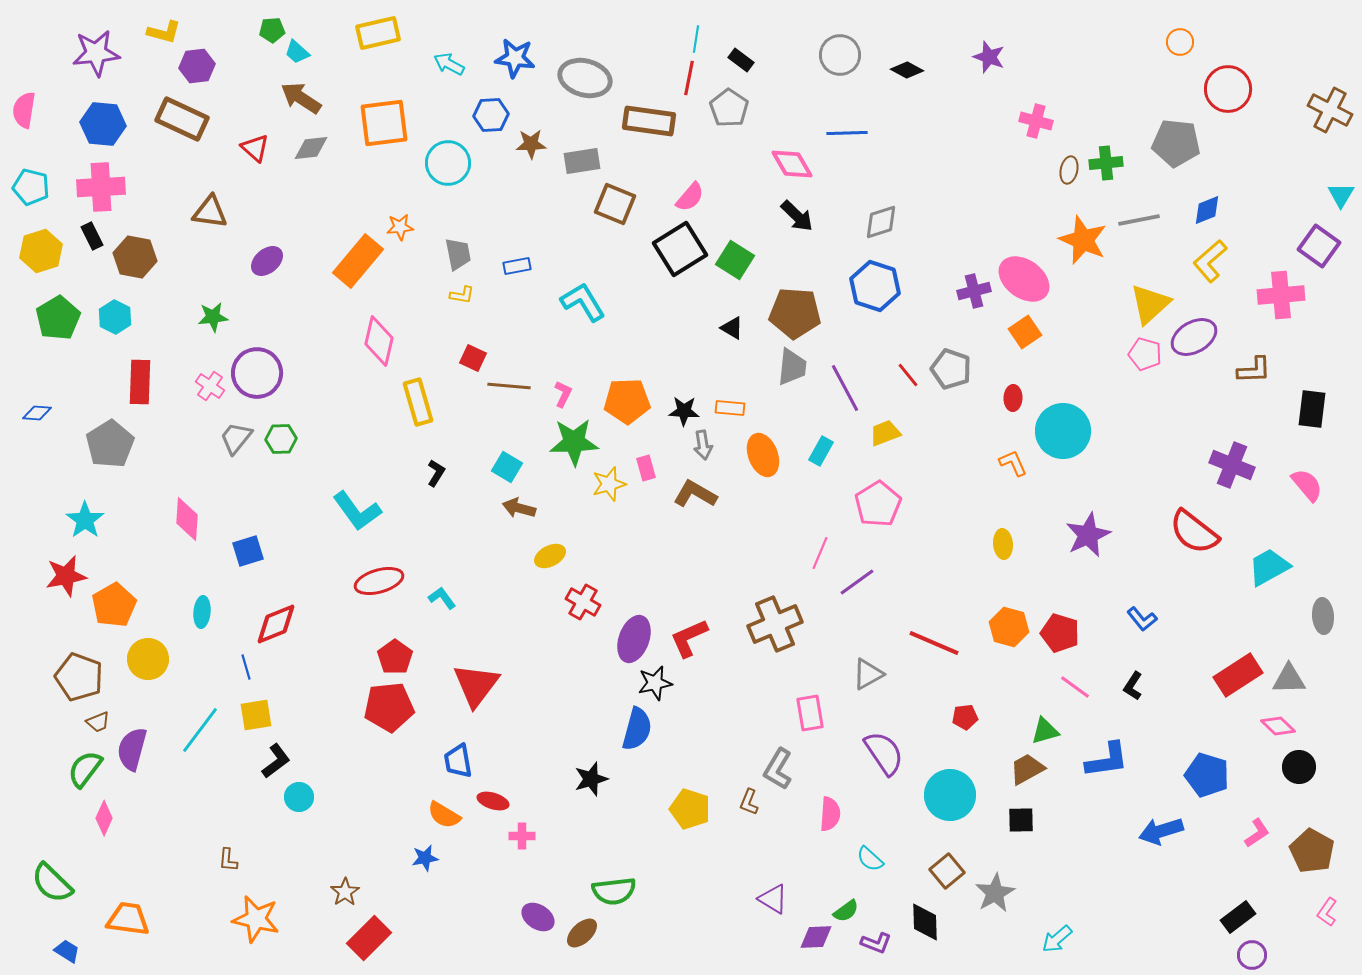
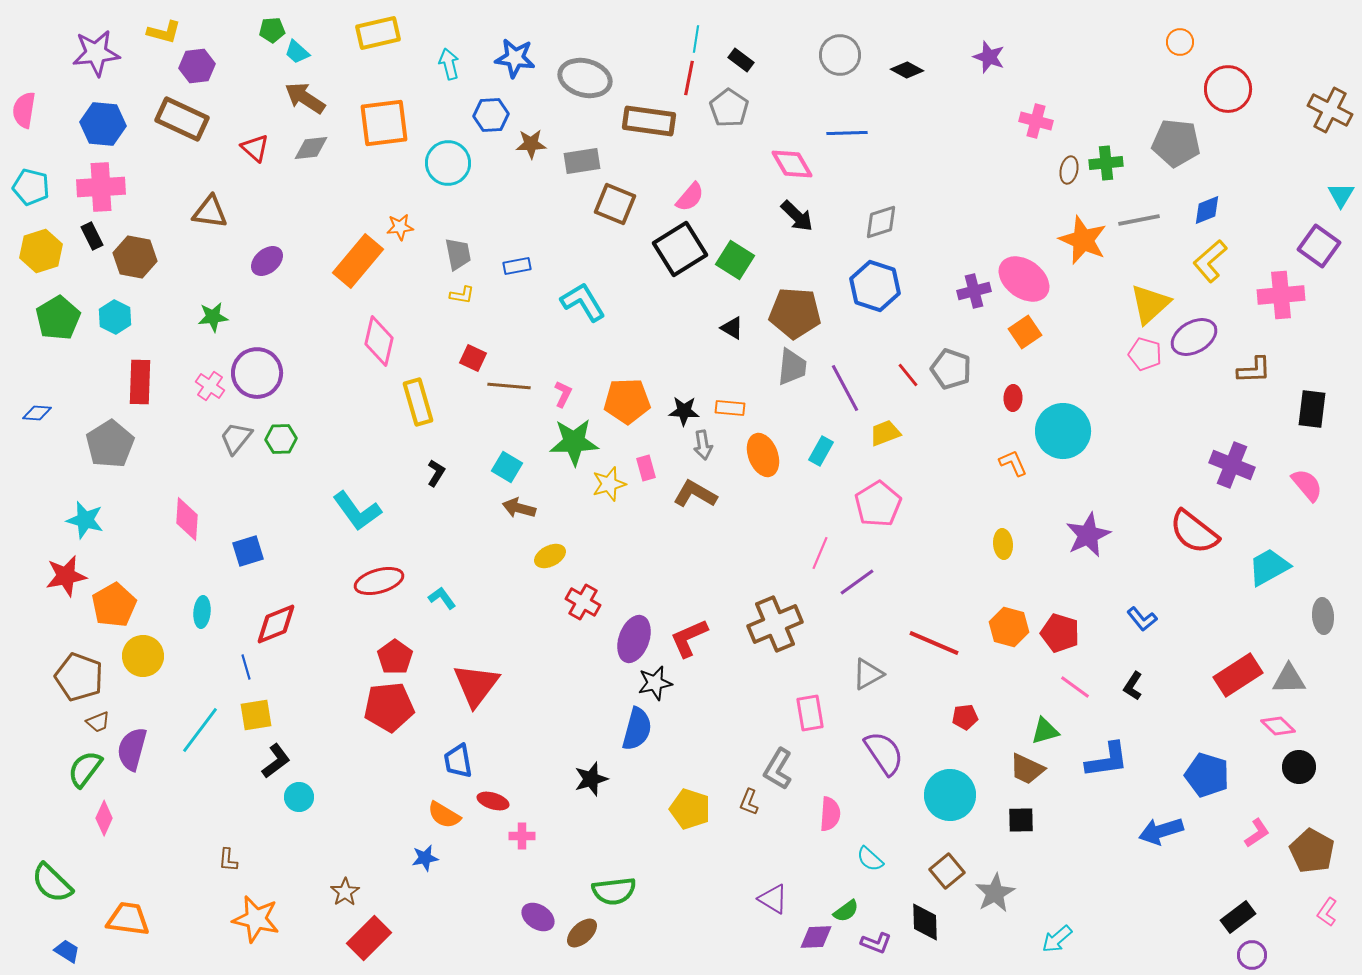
cyan arrow at (449, 64): rotated 48 degrees clockwise
brown arrow at (301, 98): moved 4 px right
cyan star at (85, 520): rotated 21 degrees counterclockwise
yellow circle at (148, 659): moved 5 px left, 3 px up
brown trapezoid at (1027, 769): rotated 126 degrees counterclockwise
